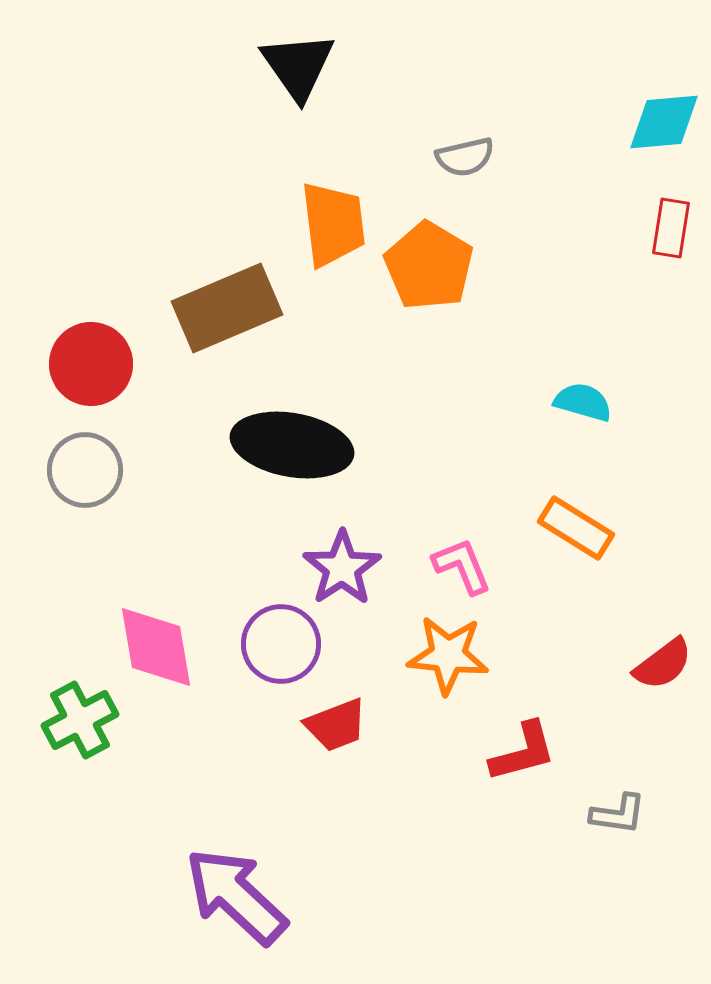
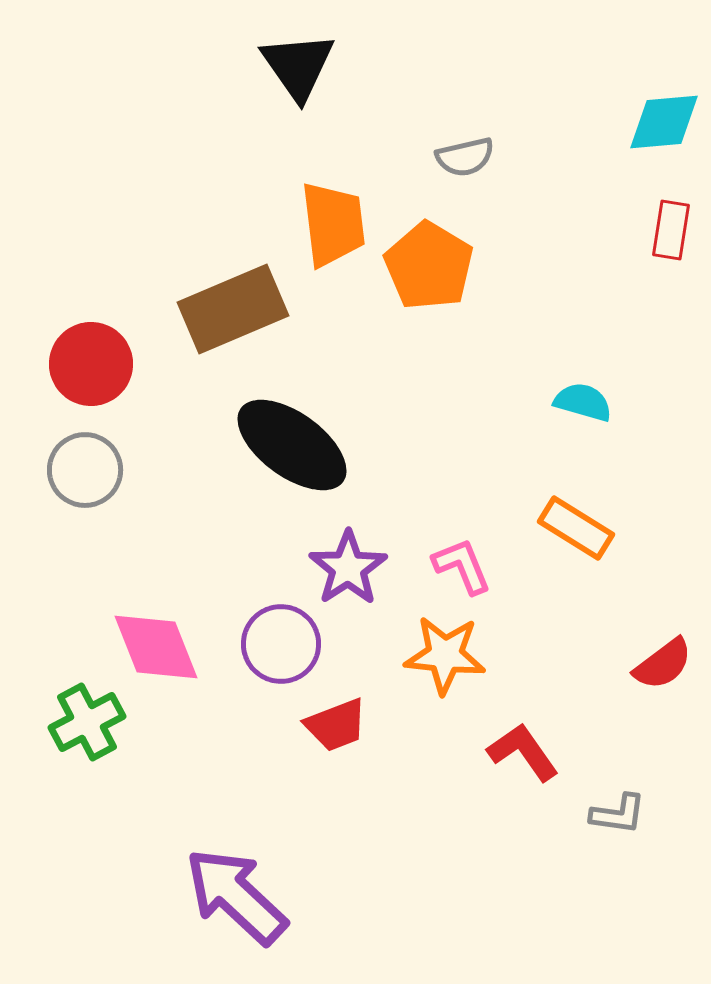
red rectangle: moved 2 px down
brown rectangle: moved 6 px right, 1 px down
black ellipse: rotated 26 degrees clockwise
purple star: moved 6 px right
pink diamond: rotated 12 degrees counterclockwise
orange star: moved 3 px left
green cross: moved 7 px right, 2 px down
red L-shape: rotated 110 degrees counterclockwise
